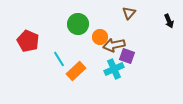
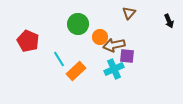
purple square: rotated 14 degrees counterclockwise
